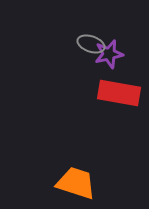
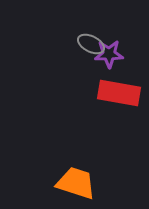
gray ellipse: rotated 8 degrees clockwise
purple star: rotated 12 degrees clockwise
